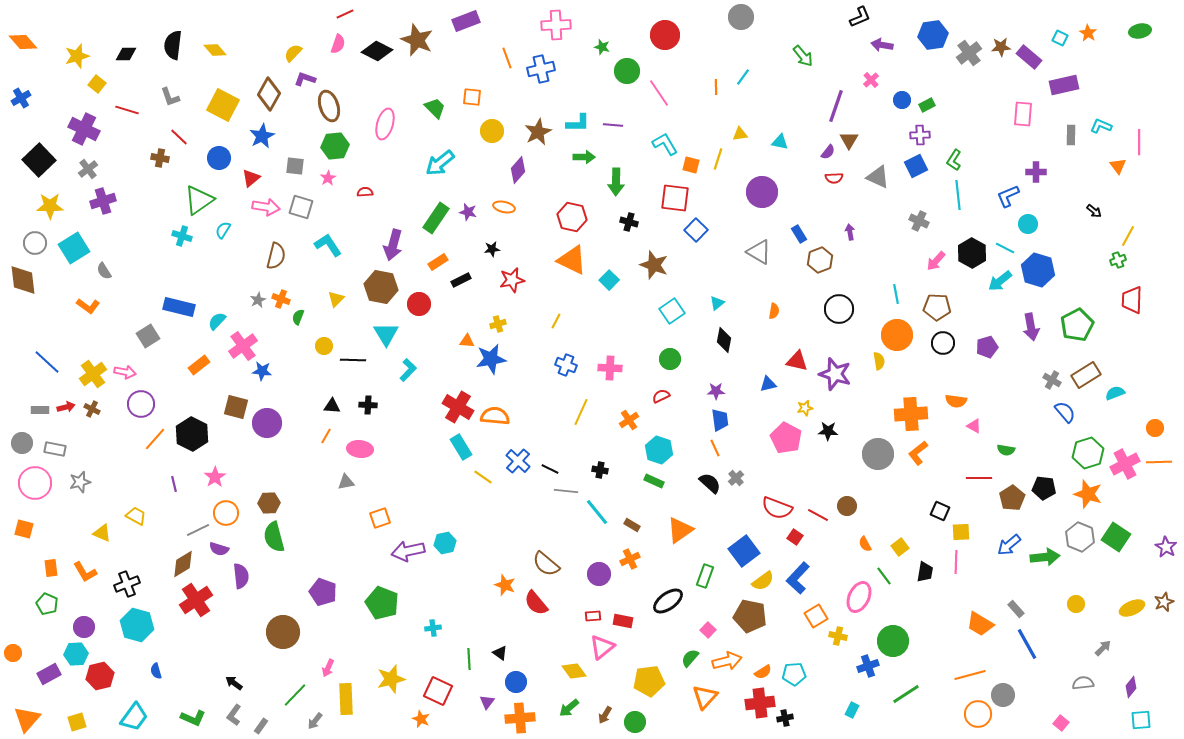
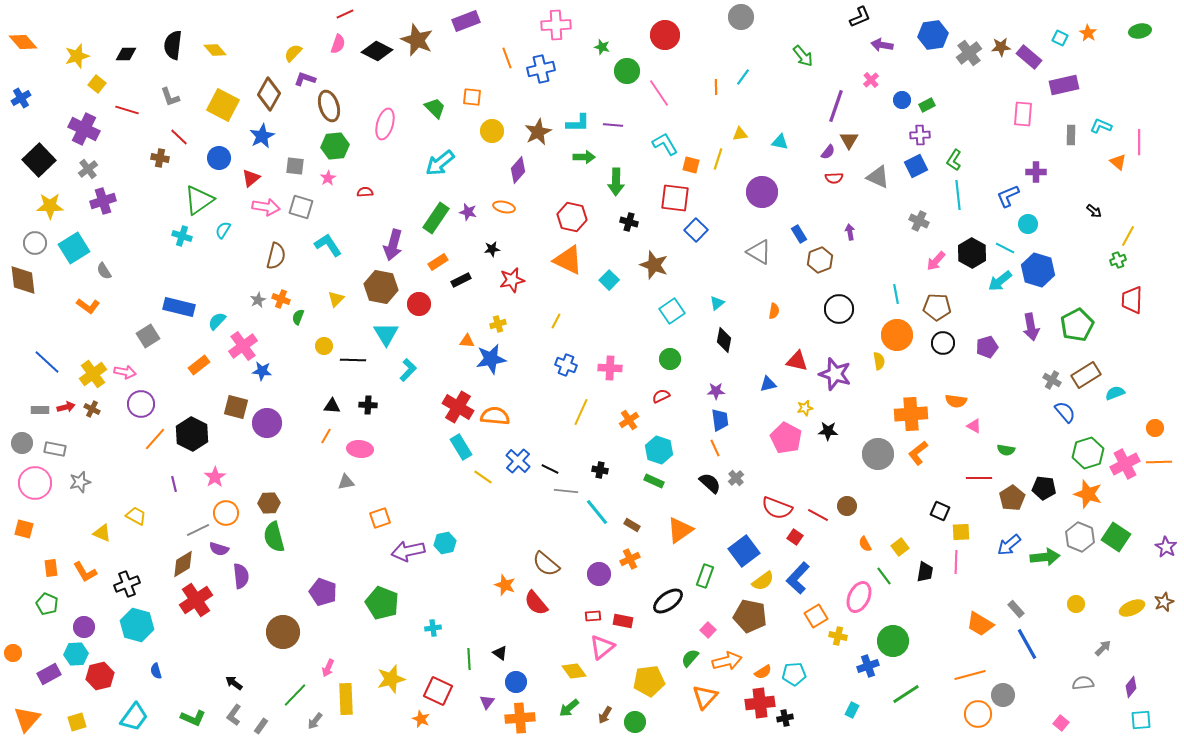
orange triangle at (1118, 166): moved 4 px up; rotated 12 degrees counterclockwise
orange triangle at (572, 260): moved 4 px left
